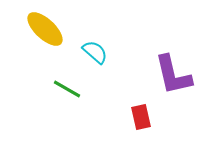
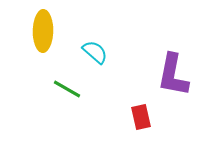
yellow ellipse: moved 2 px left, 2 px down; rotated 48 degrees clockwise
purple L-shape: rotated 24 degrees clockwise
